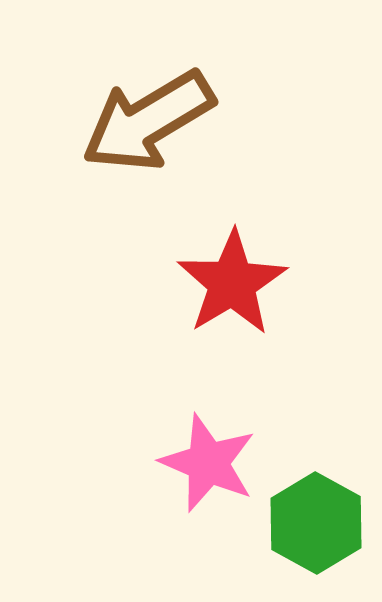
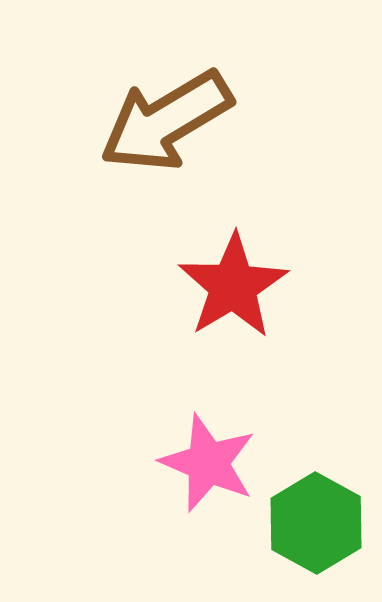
brown arrow: moved 18 px right
red star: moved 1 px right, 3 px down
